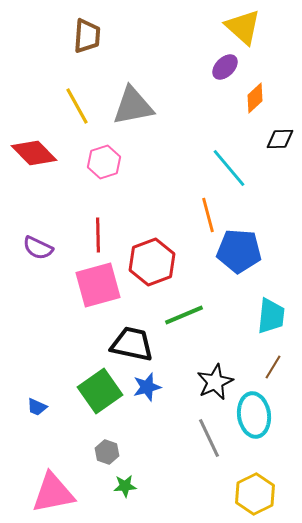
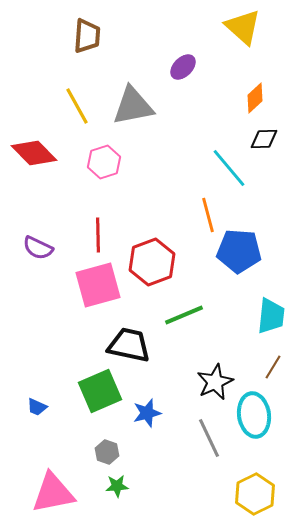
purple ellipse: moved 42 px left
black diamond: moved 16 px left
black trapezoid: moved 3 px left, 1 px down
blue star: moved 26 px down
green square: rotated 12 degrees clockwise
green star: moved 8 px left
